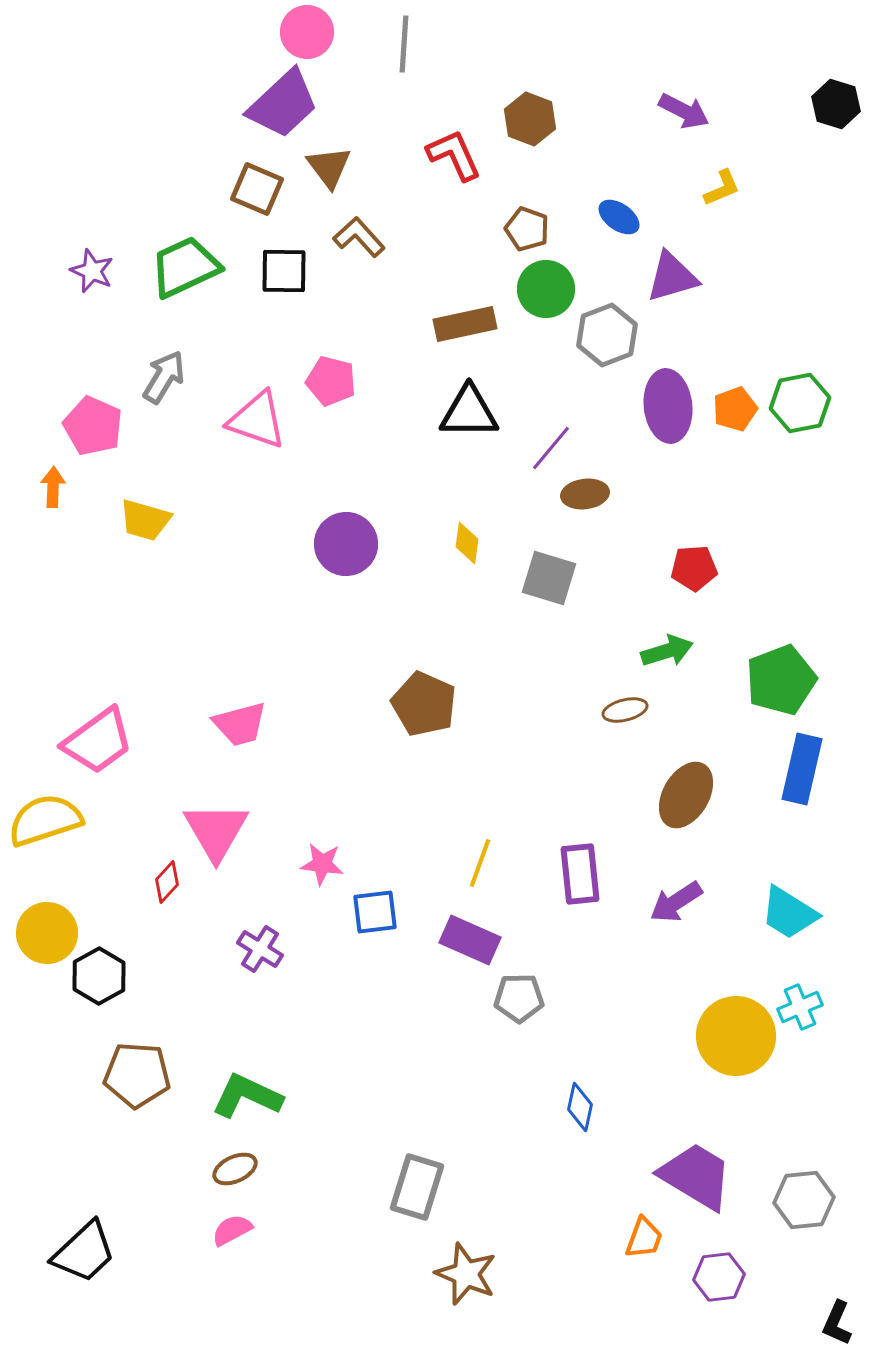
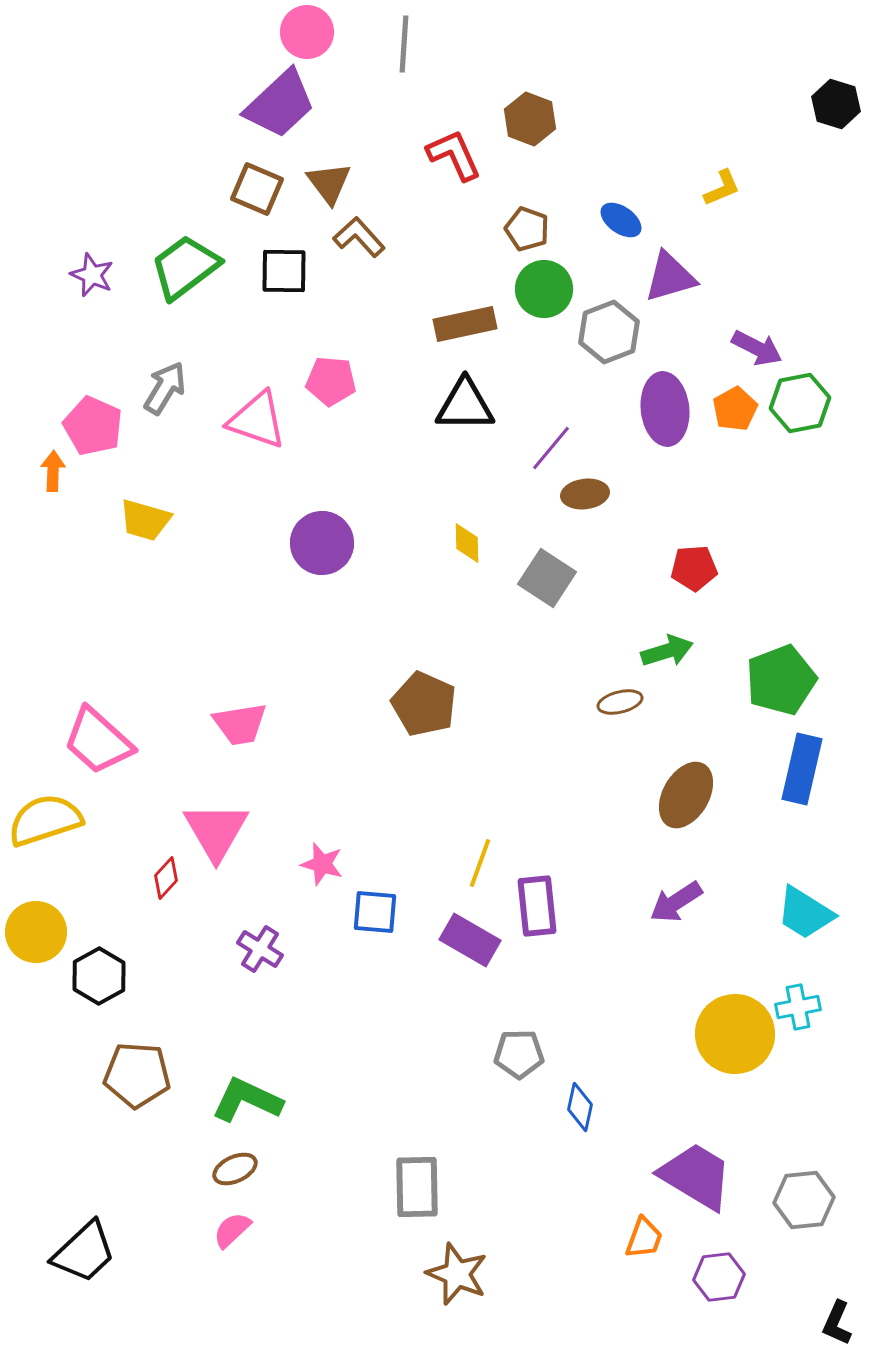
purple trapezoid at (283, 104): moved 3 px left
purple arrow at (684, 111): moved 73 px right, 237 px down
brown triangle at (329, 167): moved 16 px down
blue ellipse at (619, 217): moved 2 px right, 3 px down
green trapezoid at (185, 267): rotated 12 degrees counterclockwise
purple star at (92, 271): moved 4 px down
purple triangle at (672, 277): moved 2 px left
green circle at (546, 289): moved 2 px left
gray hexagon at (607, 335): moved 2 px right, 3 px up
gray arrow at (164, 377): moved 1 px right, 11 px down
pink pentagon at (331, 381): rotated 9 degrees counterclockwise
purple ellipse at (668, 406): moved 3 px left, 3 px down
orange pentagon at (735, 409): rotated 9 degrees counterclockwise
black triangle at (469, 412): moved 4 px left, 7 px up
orange arrow at (53, 487): moved 16 px up
yellow diamond at (467, 543): rotated 9 degrees counterclockwise
purple circle at (346, 544): moved 24 px left, 1 px up
gray square at (549, 578): moved 2 px left; rotated 16 degrees clockwise
brown ellipse at (625, 710): moved 5 px left, 8 px up
pink trapezoid at (240, 724): rotated 6 degrees clockwise
pink trapezoid at (98, 741): rotated 78 degrees clockwise
pink star at (322, 864): rotated 9 degrees clockwise
purple rectangle at (580, 874): moved 43 px left, 32 px down
red diamond at (167, 882): moved 1 px left, 4 px up
blue square at (375, 912): rotated 12 degrees clockwise
cyan trapezoid at (789, 913): moved 16 px right
yellow circle at (47, 933): moved 11 px left, 1 px up
purple rectangle at (470, 940): rotated 6 degrees clockwise
gray pentagon at (519, 998): moved 56 px down
cyan cross at (800, 1007): moved 2 px left; rotated 12 degrees clockwise
yellow circle at (736, 1036): moved 1 px left, 2 px up
green L-shape at (247, 1096): moved 4 px down
gray rectangle at (417, 1187): rotated 18 degrees counterclockwise
pink semicircle at (232, 1230): rotated 15 degrees counterclockwise
brown star at (466, 1274): moved 9 px left
